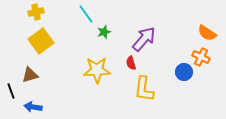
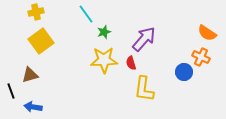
yellow star: moved 7 px right, 10 px up
